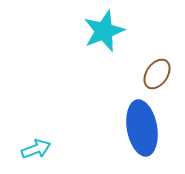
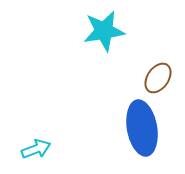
cyan star: rotated 12 degrees clockwise
brown ellipse: moved 1 px right, 4 px down
